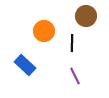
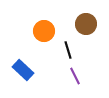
brown circle: moved 8 px down
black line: moved 4 px left, 7 px down; rotated 18 degrees counterclockwise
blue rectangle: moved 2 px left, 5 px down
